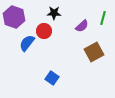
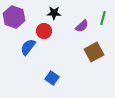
blue semicircle: moved 1 px right, 4 px down
